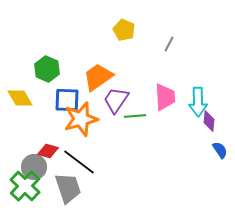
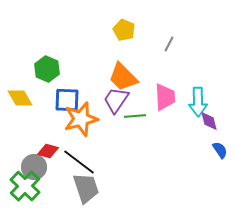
orange trapezoid: moved 25 px right; rotated 100 degrees counterclockwise
purple diamond: rotated 20 degrees counterclockwise
gray trapezoid: moved 18 px right
